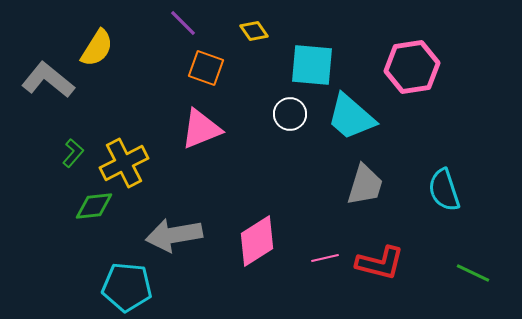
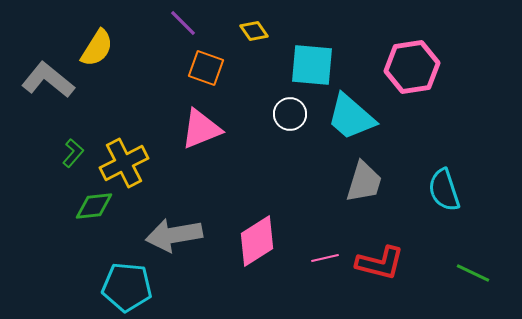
gray trapezoid: moved 1 px left, 3 px up
